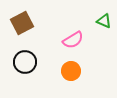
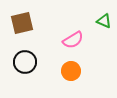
brown square: rotated 15 degrees clockwise
